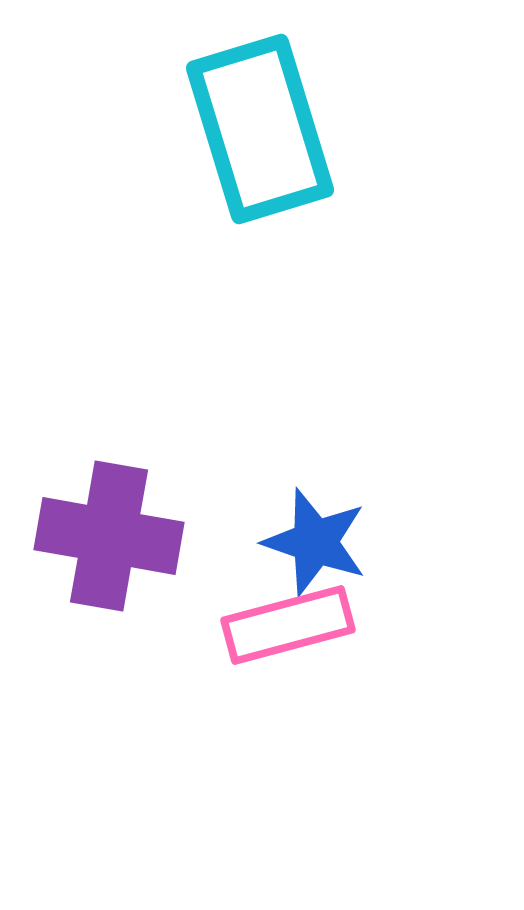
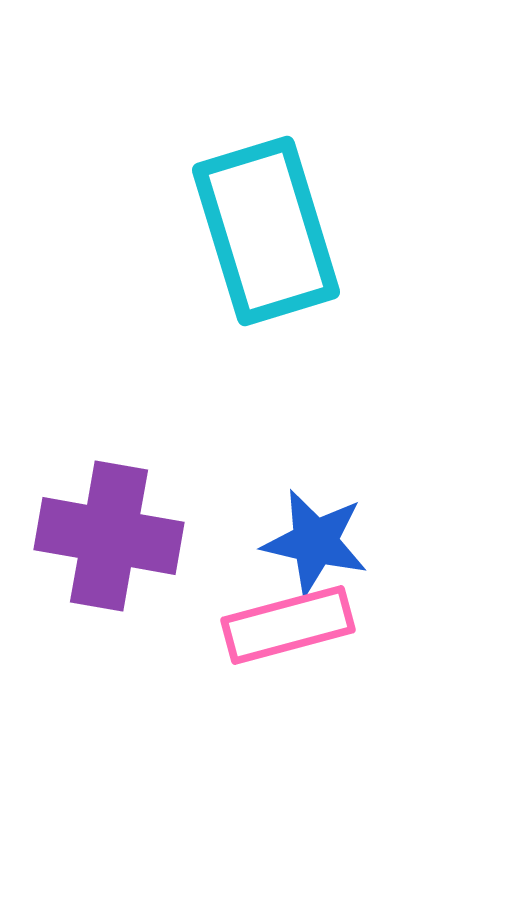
cyan rectangle: moved 6 px right, 102 px down
blue star: rotated 6 degrees counterclockwise
